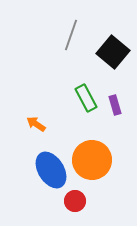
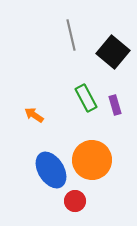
gray line: rotated 32 degrees counterclockwise
orange arrow: moved 2 px left, 9 px up
